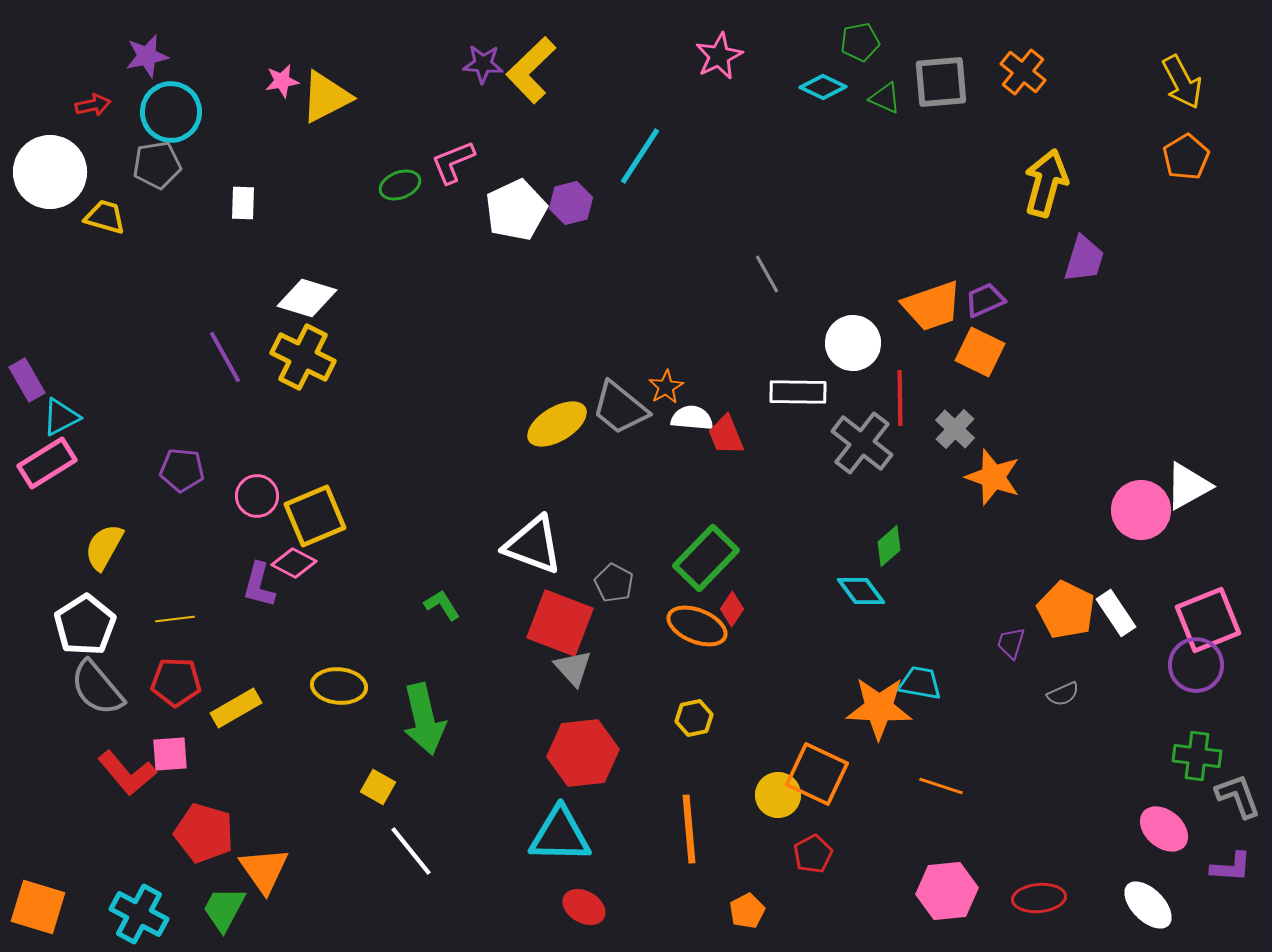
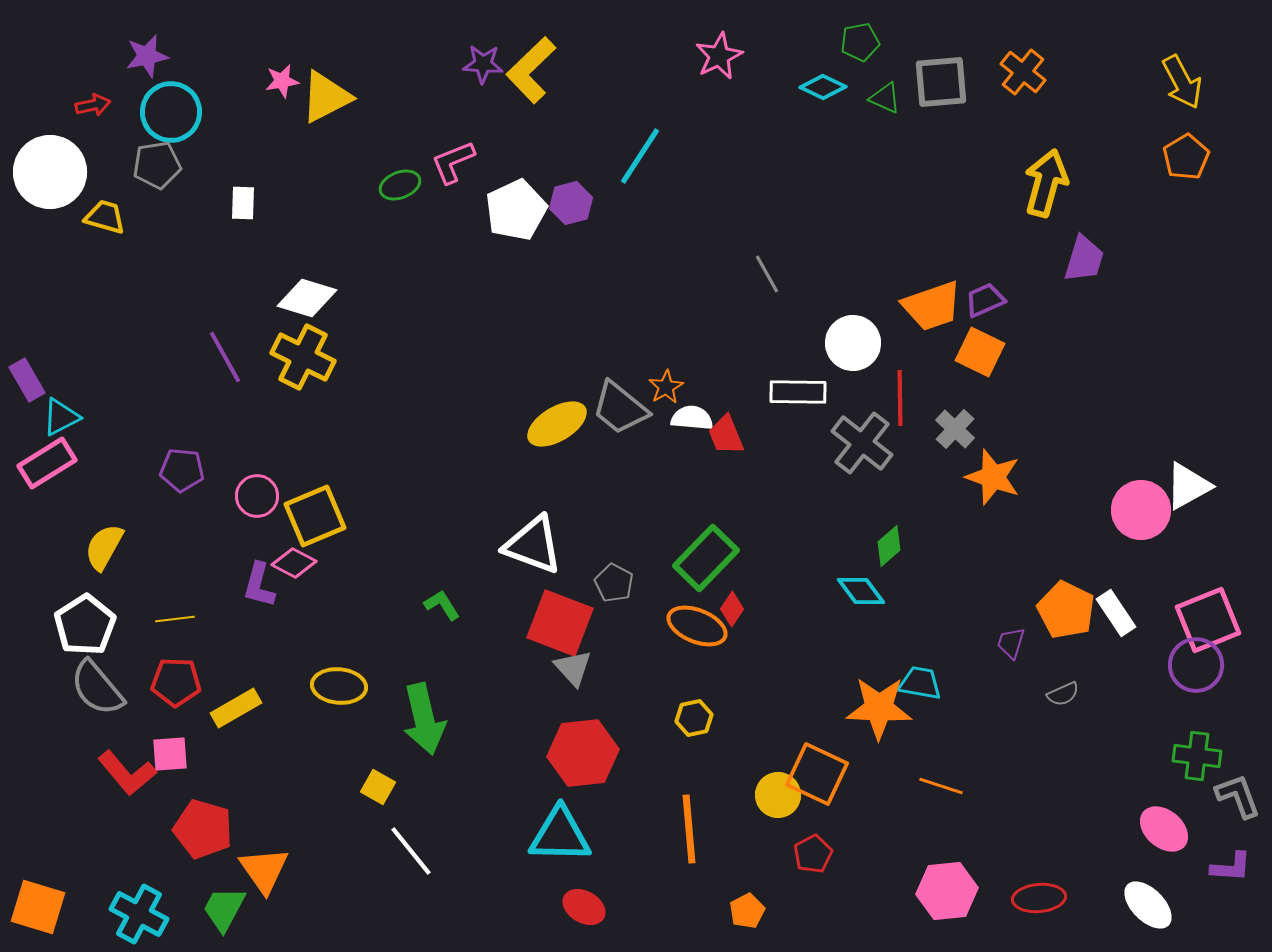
red pentagon at (204, 833): moved 1 px left, 4 px up
